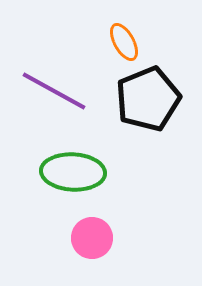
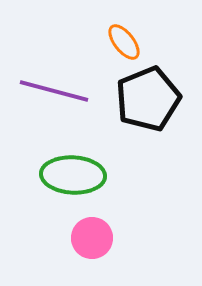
orange ellipse: rotated 9 degrees counterclockwise
purple line: rotated 14 degrees counterclockwise
green ellipse: moved 3 px down
